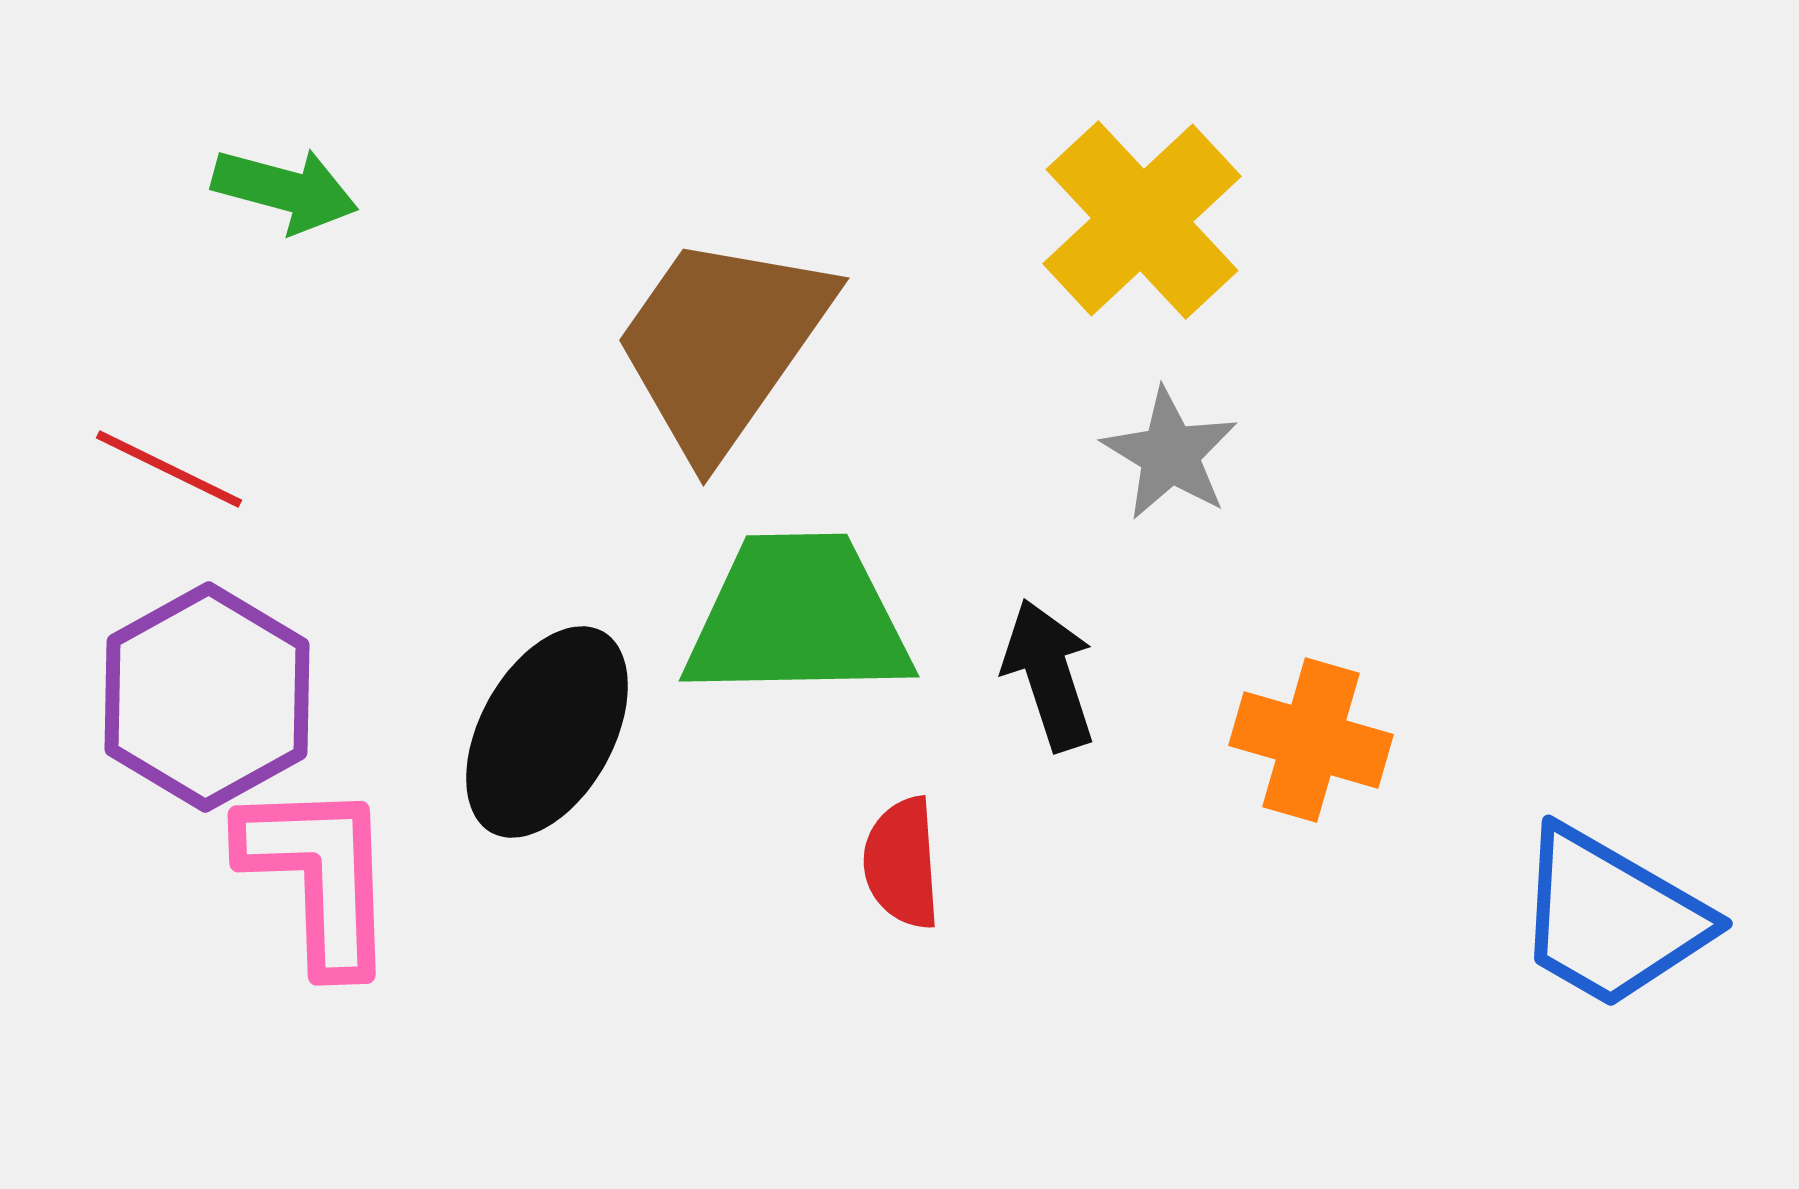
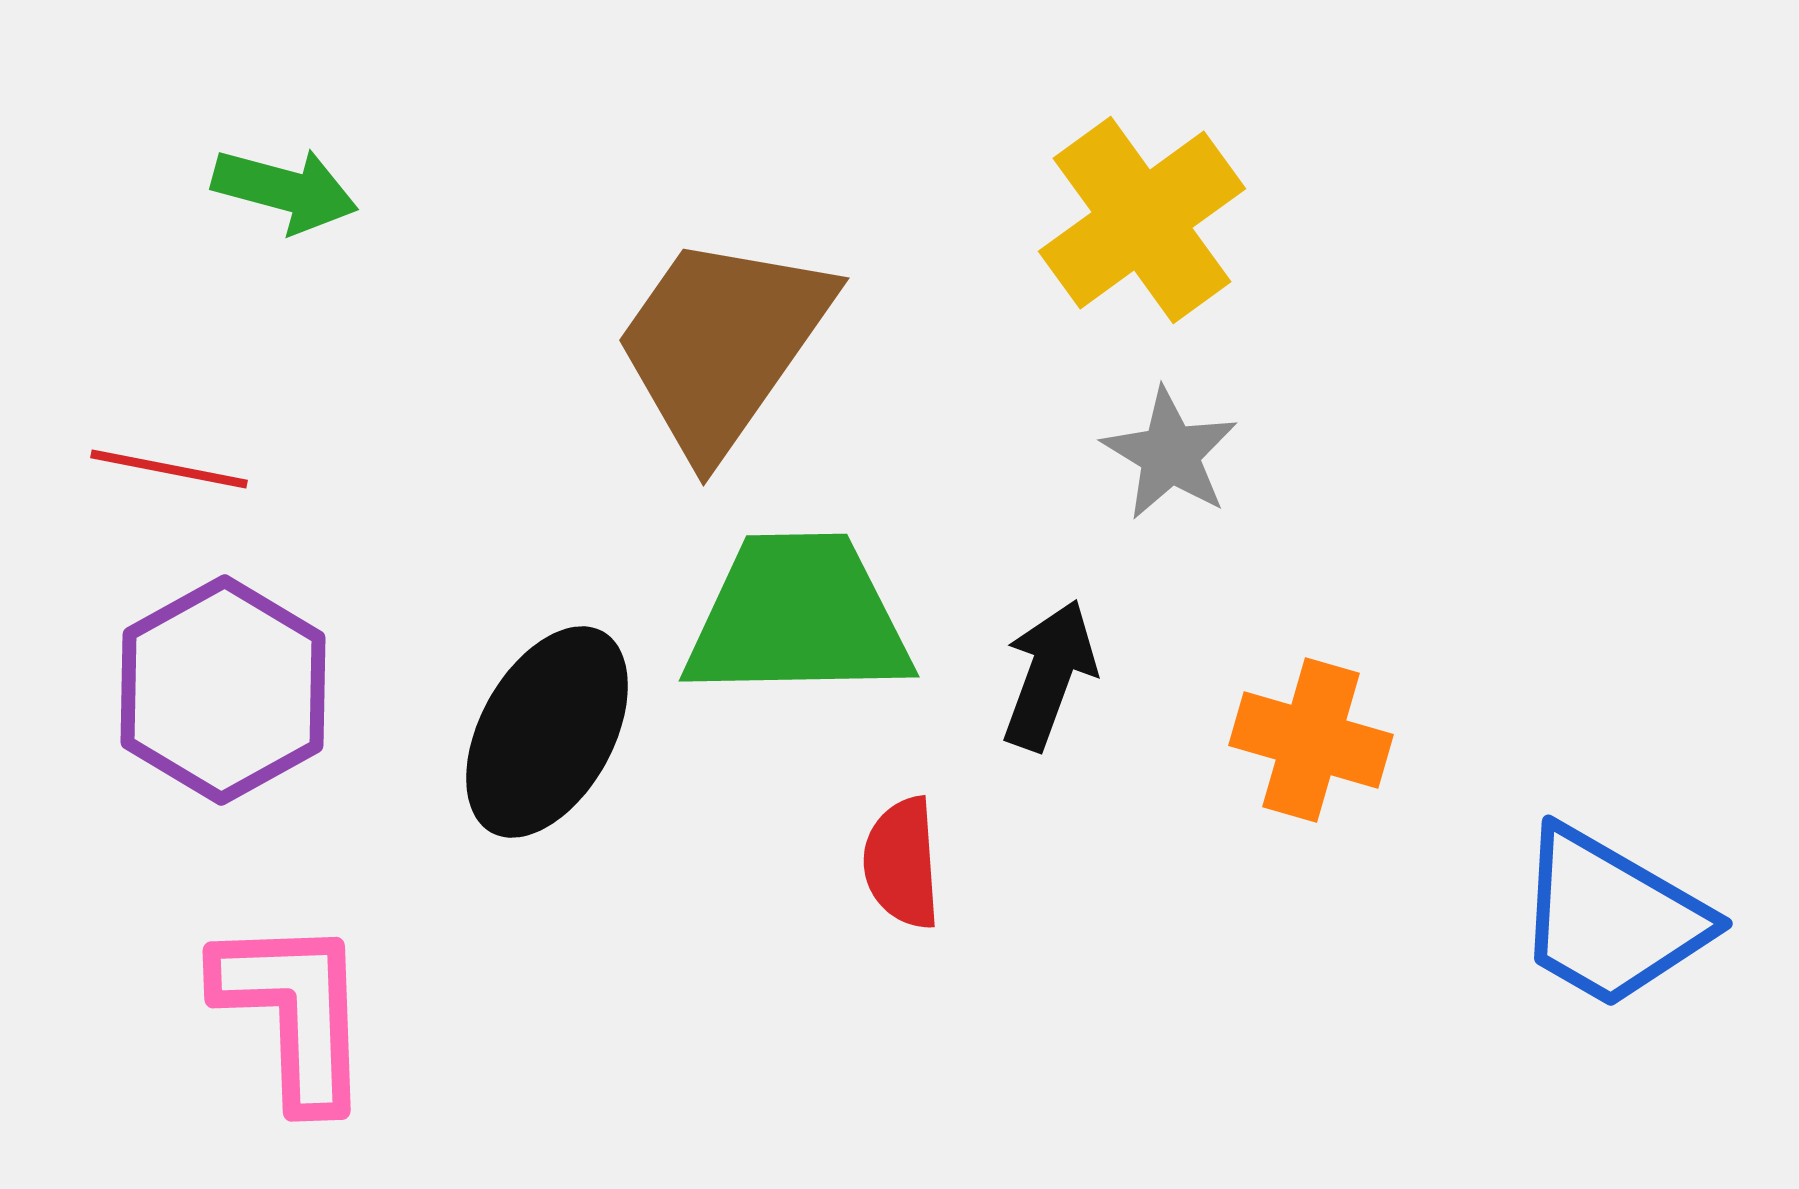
yellow cross: rotated 7 degrees clockwise
red line: rotated 15 degrees counterclockwise
black arrow: rotated 38 degrees clockwise
purple hexagon: moved 16 px right, 7 px up
pink L-shape: moved 25 px left, 136 px down
